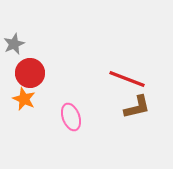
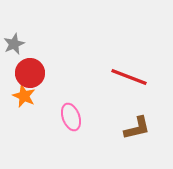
red line: moved 2 px right, 2 px up
orange star: moved 3 px up
brown L-shape: moved 21 px down
